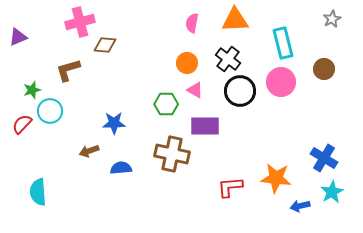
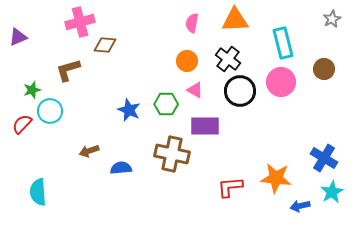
orange circle: moved 2 px up
blue star: moved 15 px right, 13 px up; rotated 25 degrees clockwise
